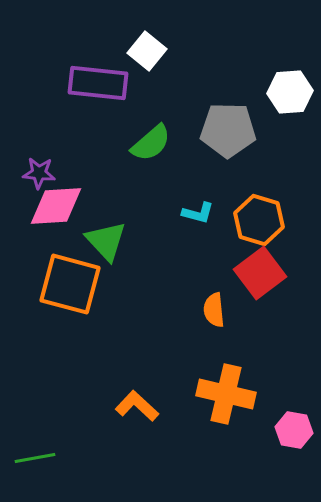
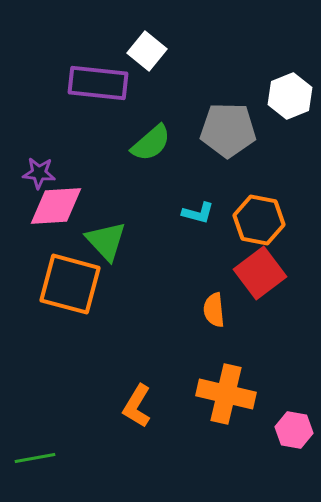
white hexagon: moved 4 px down; rotated 18 degrees counterclockwise
orange hexagon: rotated 6 degrees counterclockwise
orange L-shape: rotated 102 degrees counterclockwise
